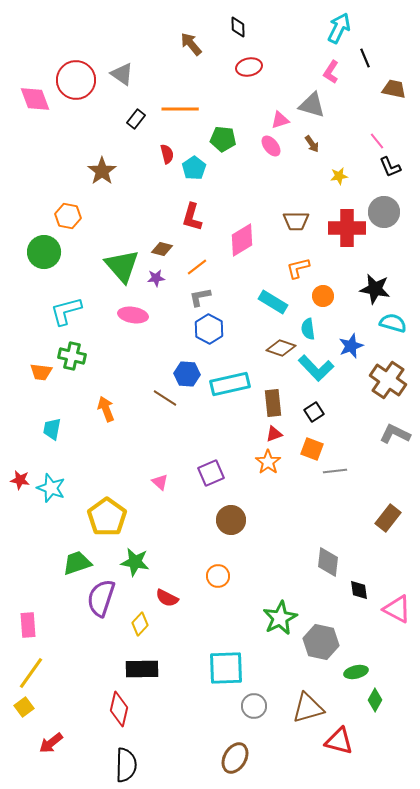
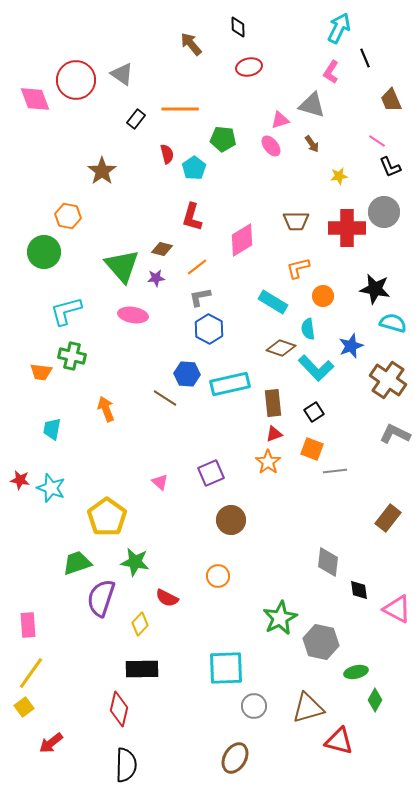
brown trapezoid at (394, 89): moved 3 px left, 11 px down; rotated 125 degrees counterclockwise
pink line at (377, 141): rotated 18 degrees counterclockwise
